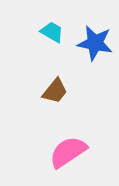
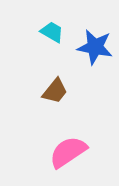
blue star: moved 4 px down
